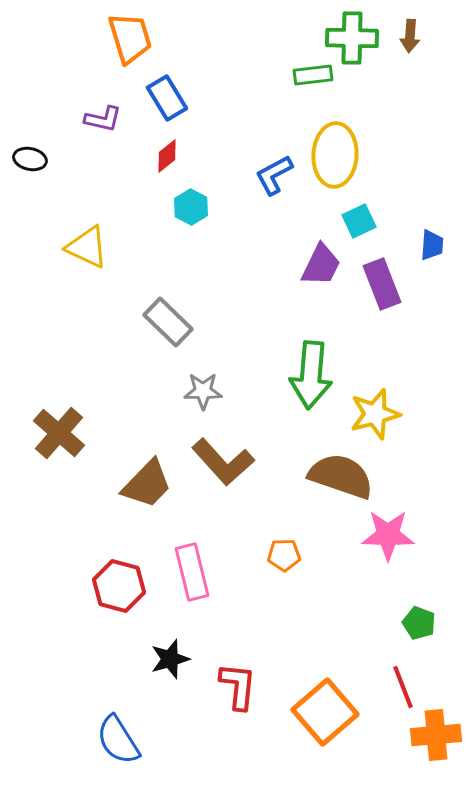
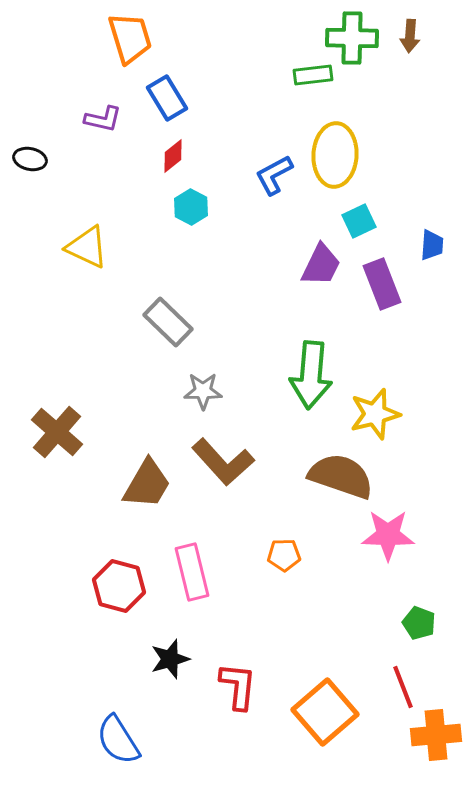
red diamond: moved 6 px right
brown cross: moved 2 px left, 1 px up
brown trapezoid: rotated 14 degrees counterclockwise
